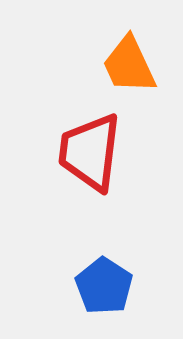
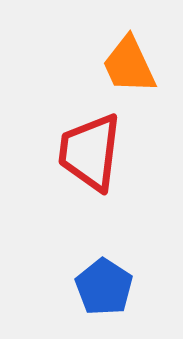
blue pentagon: moved 1 px down
